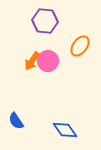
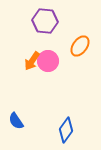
blue diamond: moved 1 px right; rotated 70 degrees clockwise
